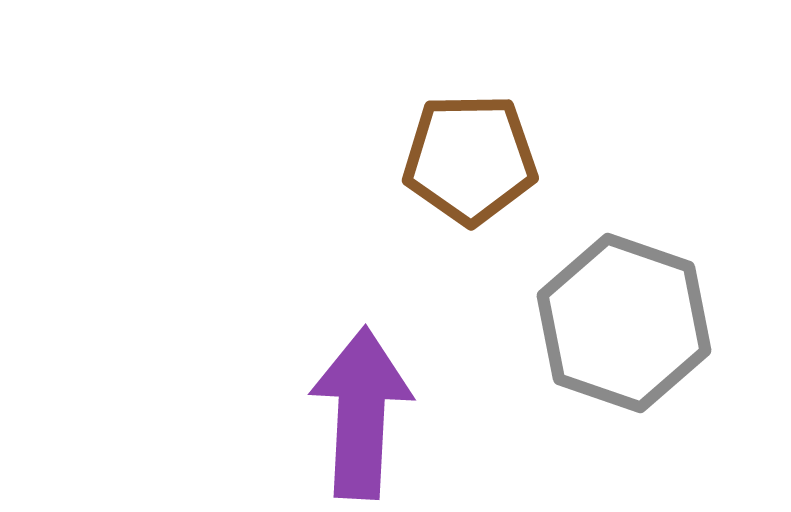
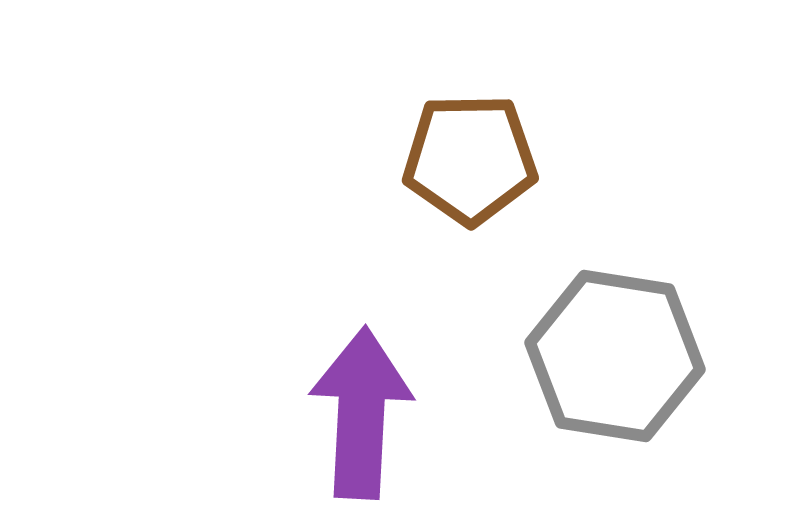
gray hexagon: moved 9 px left, 33 px down; rotated 10 degrees counterclockwise
